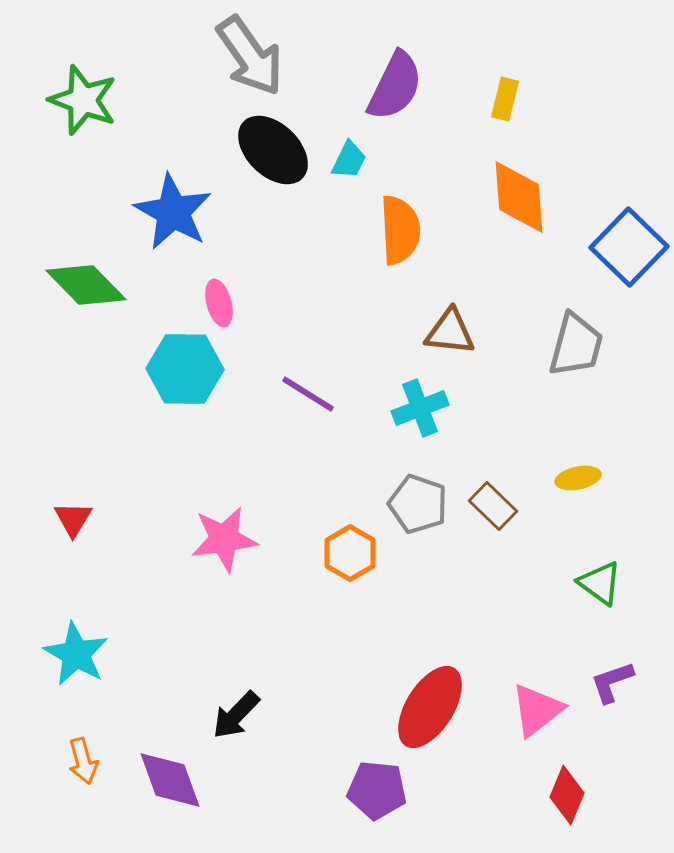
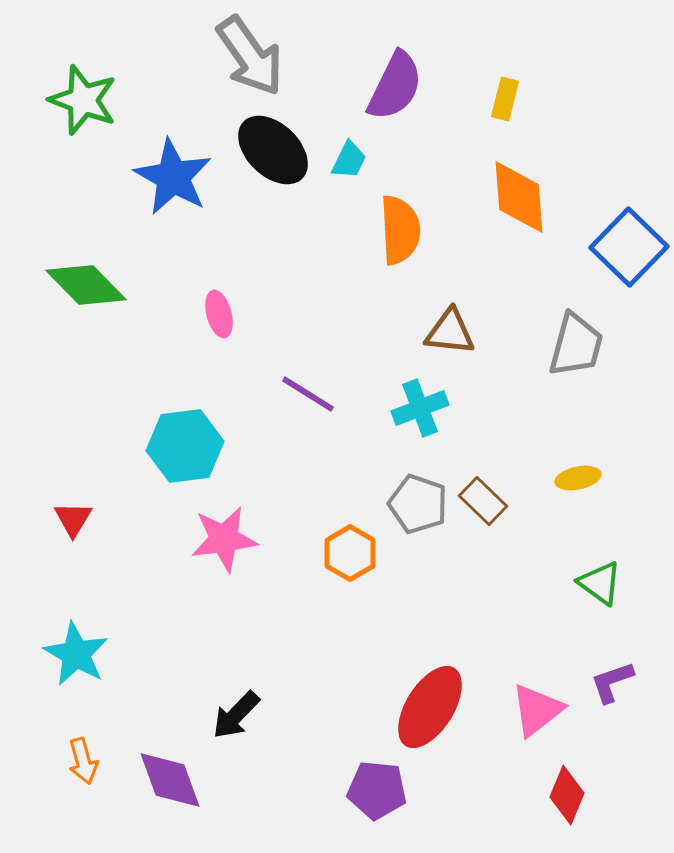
blue star: moved 35 px up
pink ellipse: moved 11 px down
cyan hexagon: moved 77 px down; rotated 8 degrees counterclockwise
brown rectangle: moved 10 px left, 5 px up
